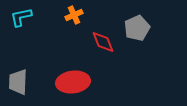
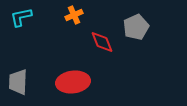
gray pentagon: moved 1 px left, 1 px up
red diamond: moved 1 px left
